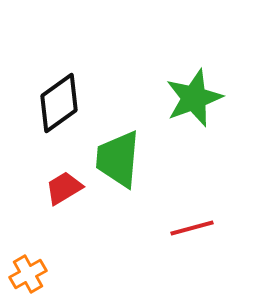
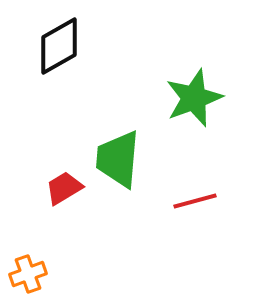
black diamond: moved 57 px up; rotated 6 degrees clockwise
red line: moved 3 px right, 27 px up
orange cross: rotated 9 degrees clockwise
